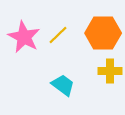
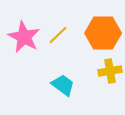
yellow cross: rotated 10 degrees counterclockwise
